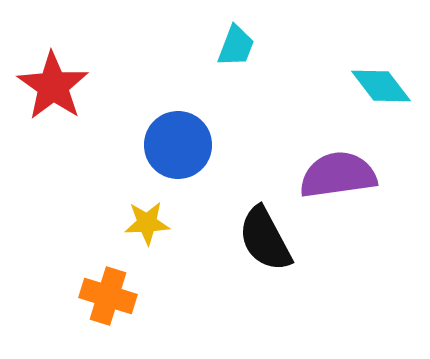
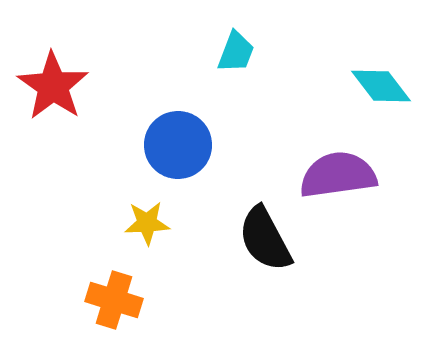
cyan trapezoid: moved 6 px down
orange cross: moved 6 px right, 4 px down
